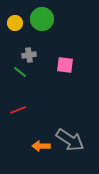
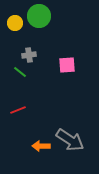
green circle: moved 3 px left, 3 px up
pink square: moved 2 px right; rotated 12 degrees counterclockwise
